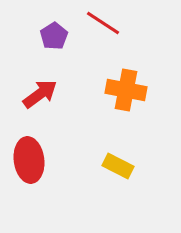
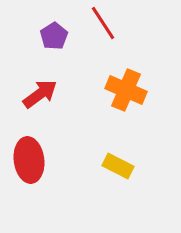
red line: rotated 24 degrees clockwise
orange cross: rotated 12 degrees clockwise
